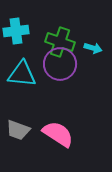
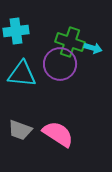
green cross: moved 10 px right
gray trapezoid: moved 2 px right
